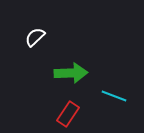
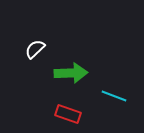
white semicircle: moved 12 px down
red rectangle: rotated 75 degrees clockwise
